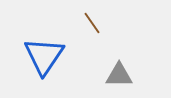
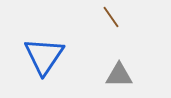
brown line: moved 19 px right, 6 px up
